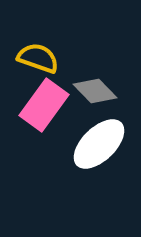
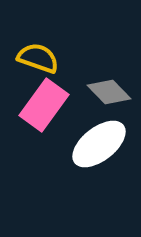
gray diamond: moved 14 px right, 1 px down
white ellipse: rotated 6 degrees clockwise
